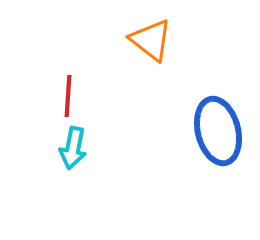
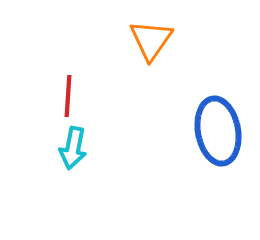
orange triangle: rotated 27 degrees clockwise
blue ellipse: rotated 4 degrees clockwise
